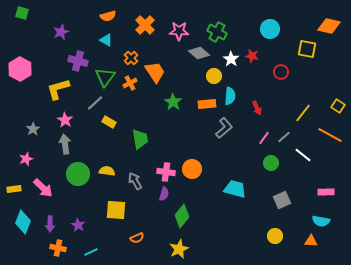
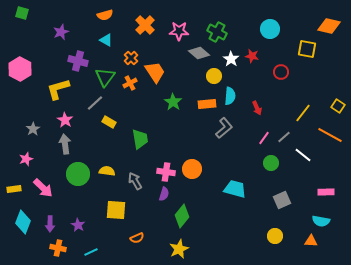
orange semicircle at (108, 16): moved 3 px left, 1 px up
